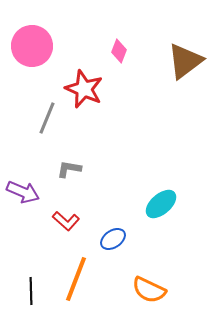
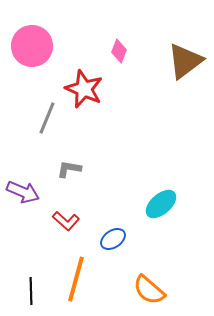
orange line: rotated 6 degrees counterclockwise
orange semicircle: rotated 16 degrees clockwise
